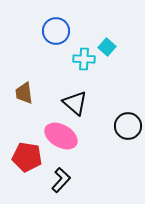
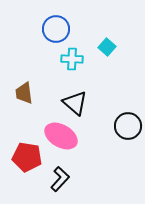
blue circle: moved 2 px up
cyan cross: moved 12 px left
black L-shape: moved 1 px left, 1 px up
